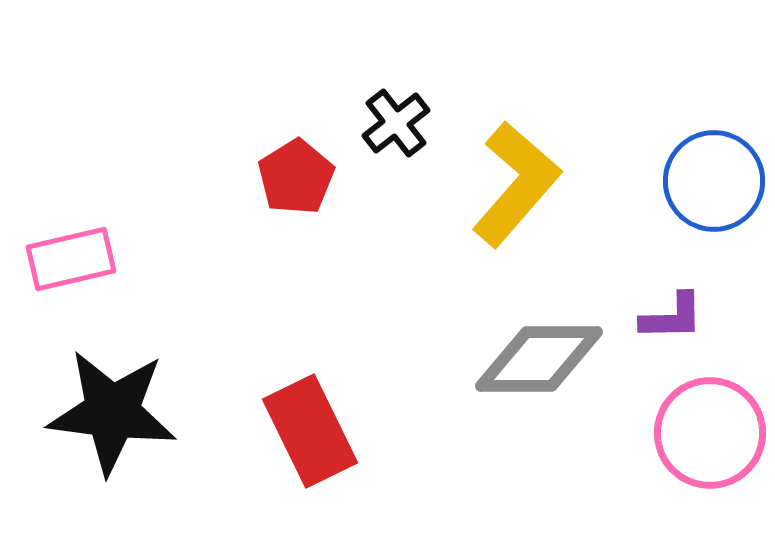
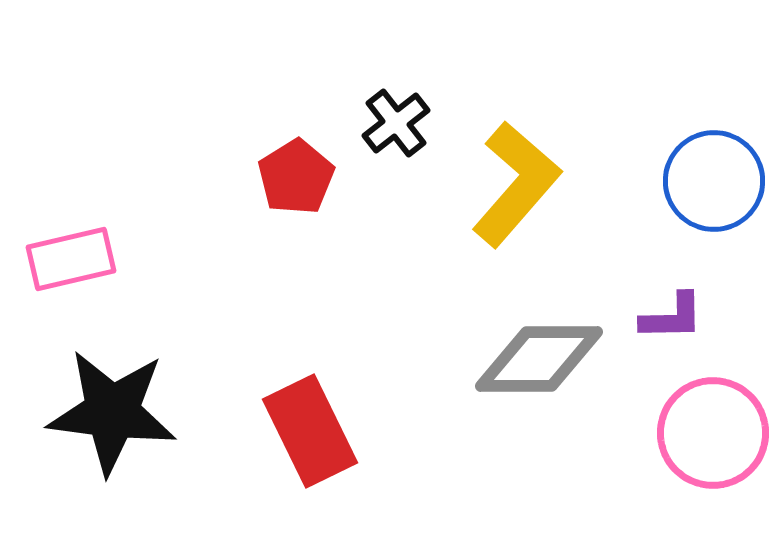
pink circle: moved 3 px right
